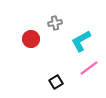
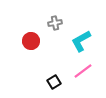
red circle: moved 2 px down
pink line: moved 6 px left, 3 px down
black square: moved 2 px left
